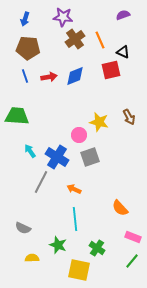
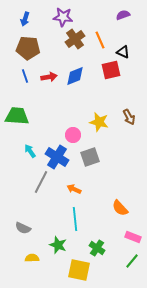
pink circle: moved 6 px left
